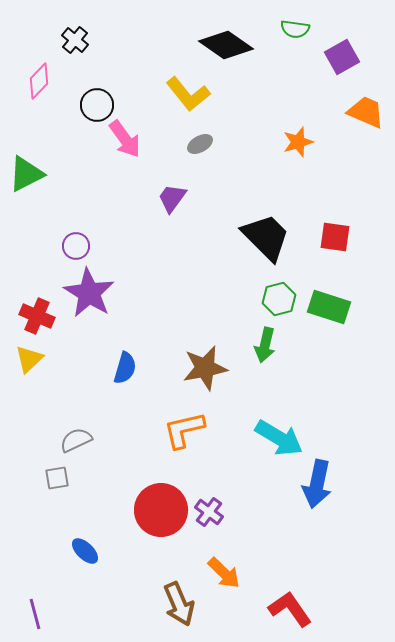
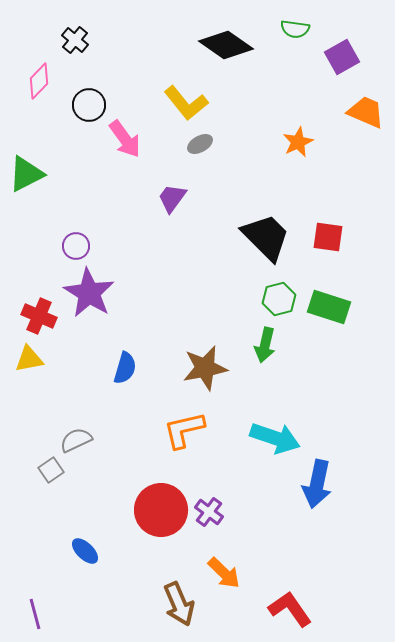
yellow L-shape: moved 2 px left, 9 px down
black circle: moved 8 px left
orange star: rotated 8 degrees counterclockwise
red square: moved 7 px left
red cross: moved 2 px right
yellow triangle: rotated 32 degrees clockwise
cyan arrow: moved 4 px left; rotated 12 degrees counterclockwise
gray square: moved 6 px left, 8 px up; rotated 25 degrees counterclockwise
